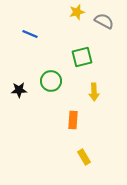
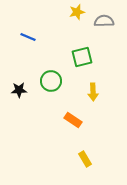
gray semicircle: rotated 30 degrees counterclockwise
blue line: moved 2 px left, 3 px down
yellow arrow: moved 1 px left
orange rectangle: rotated 60 degrees counterclockwise
yellow rectangle: moved 1 px right, 2 px down
